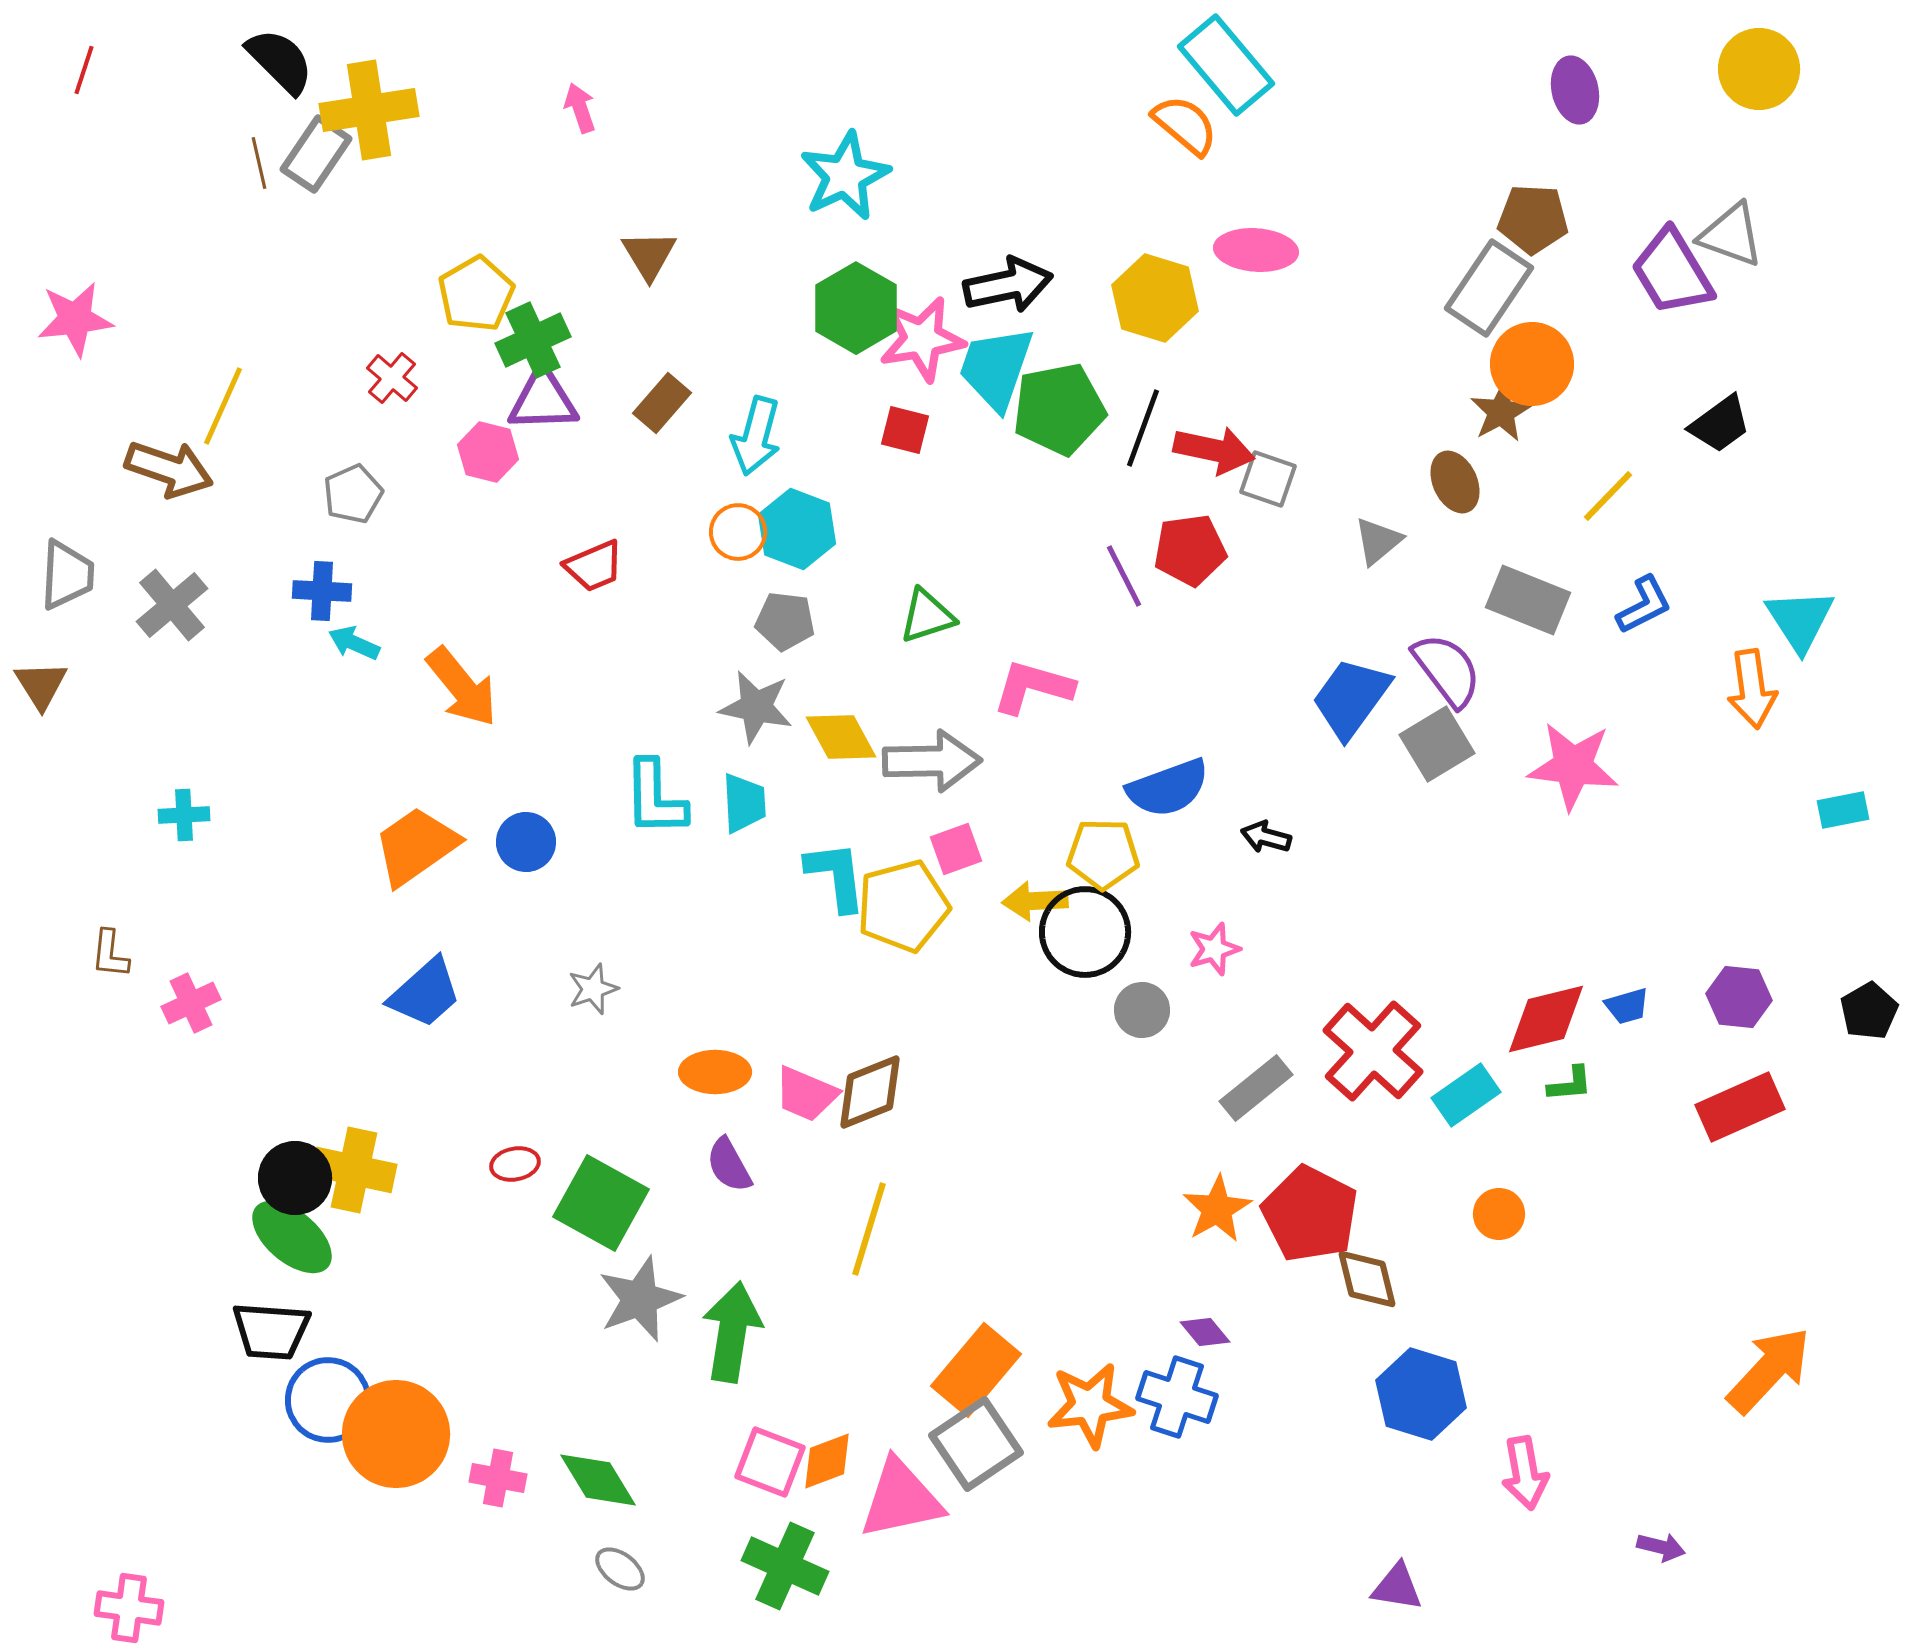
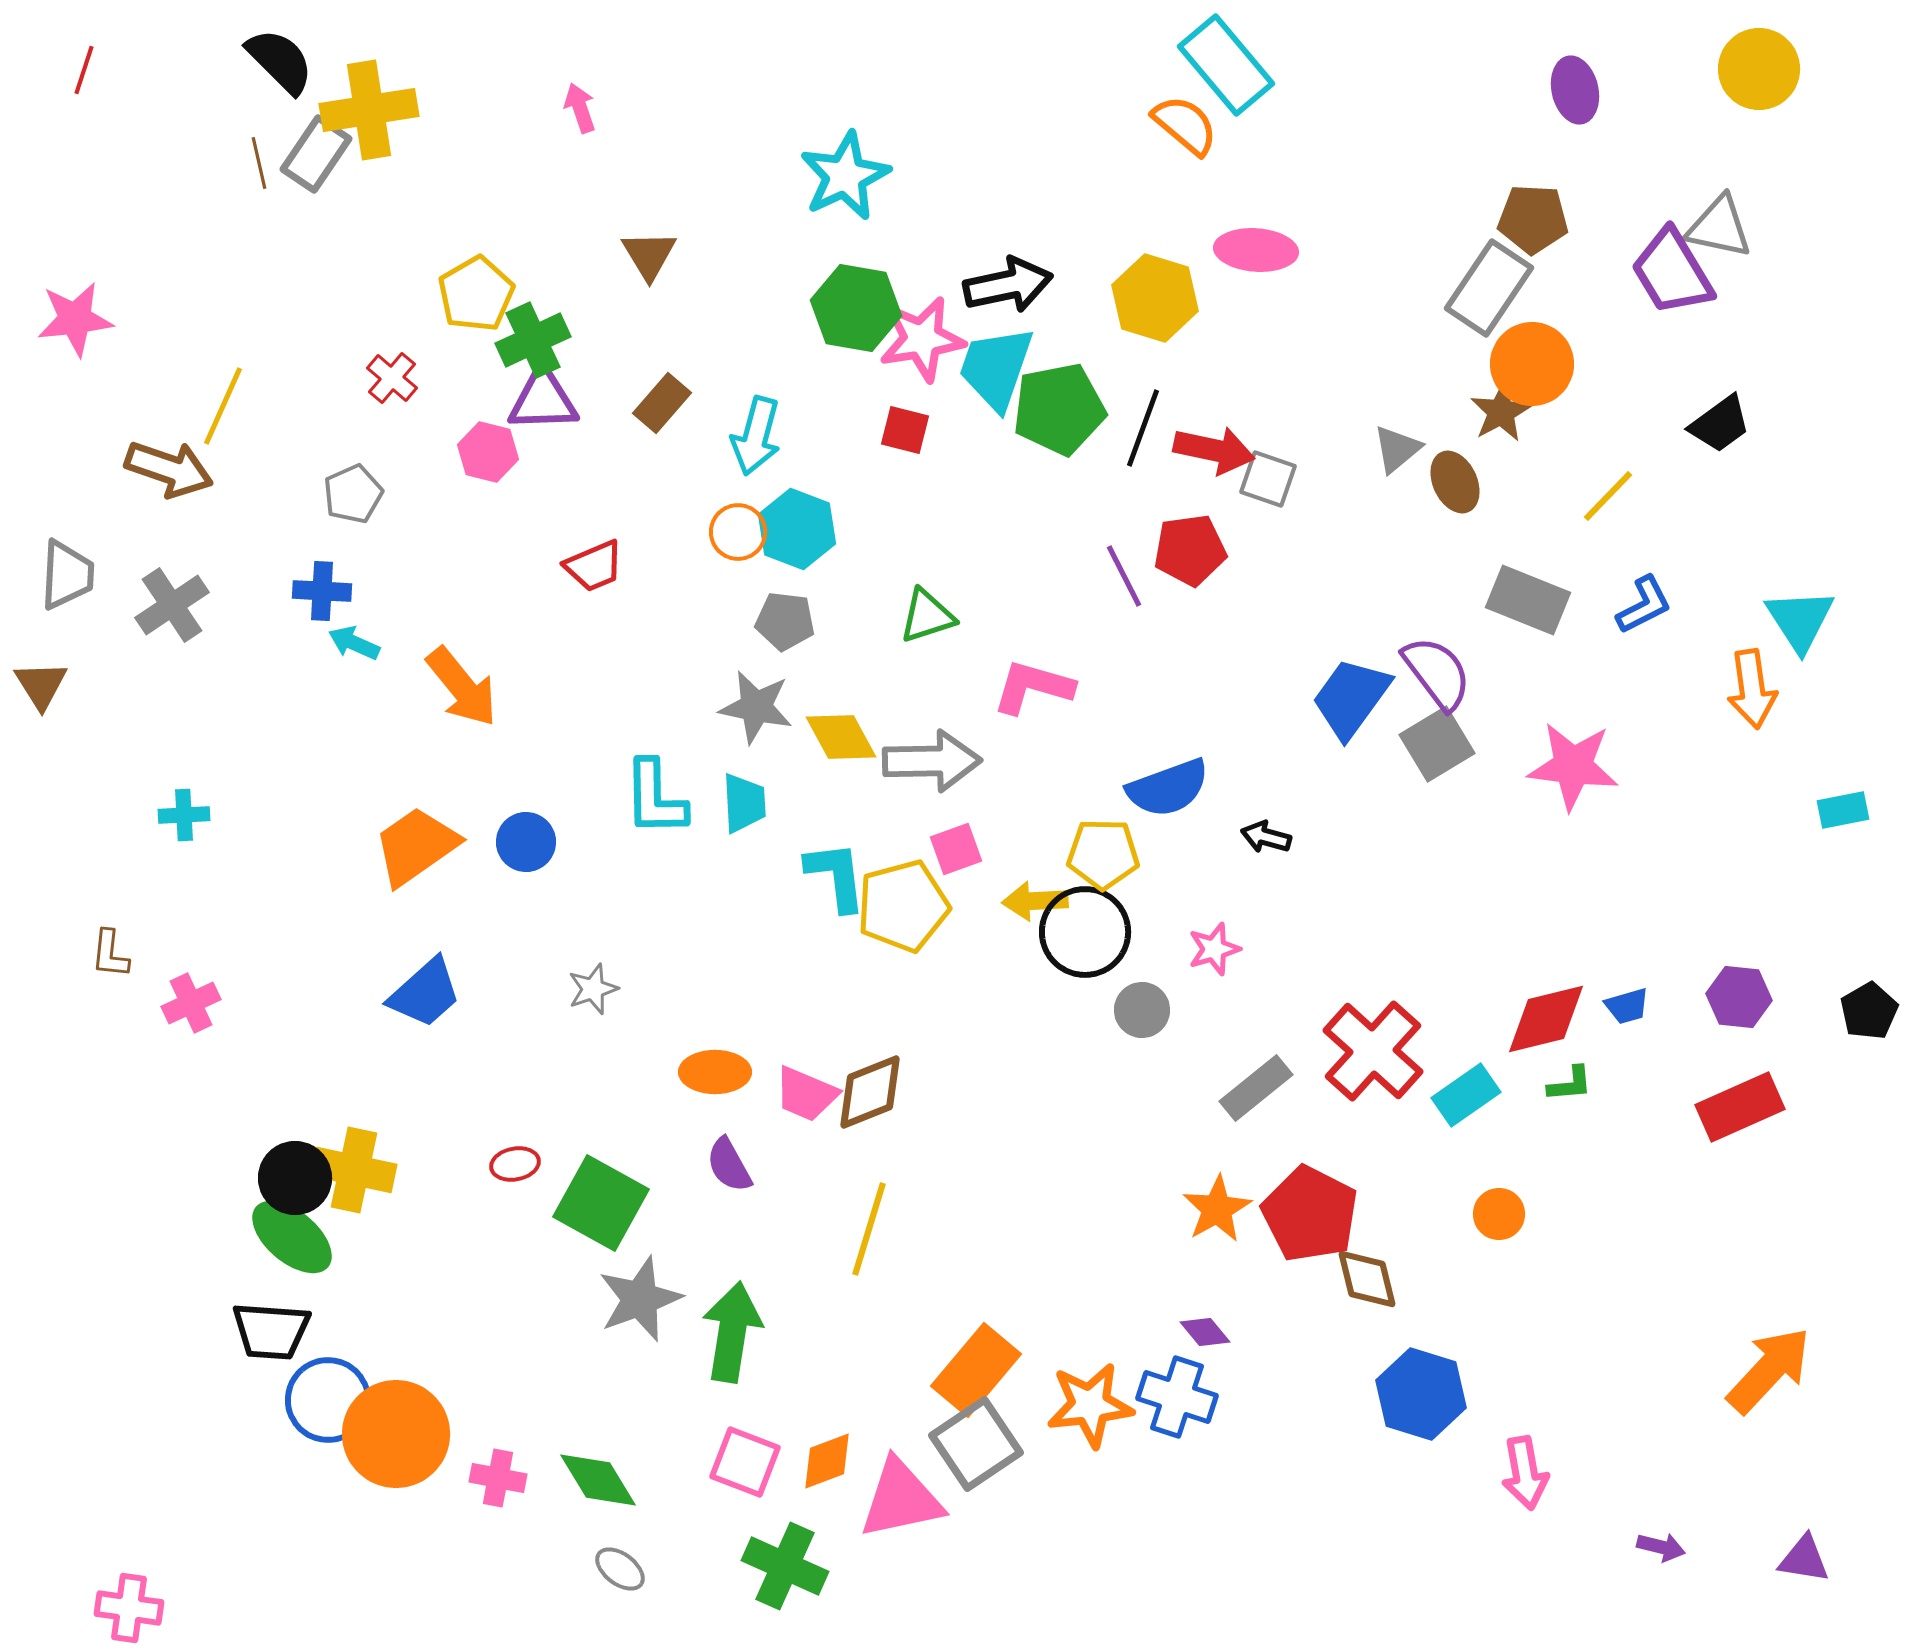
gray triangle at (1731, 235): moved 12 px left, 8 px up; rotated 8 degrees counterclockwise
green hexagon at (856, 308): rotated 20 degrees counterclockwise
gray triangle at (1378, 541): moved 19 px right, 92 px up
gray cross at (172, 605): rotated 6 degrees clockwise
purple semicircle at (1447, 670): moved 10 px left, 3 px down
pink square at (770, 1462): moved 25 px left
purple triangle at (1397, 1587): moved 407 px right, 28 px up
